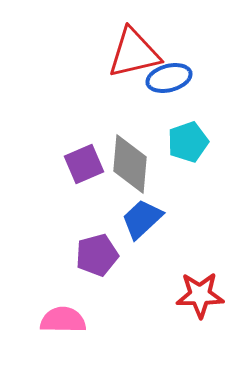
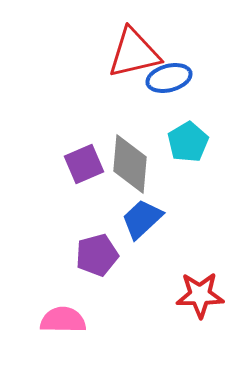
cyan pentagon: rotated 12 degrees counterclockwise
